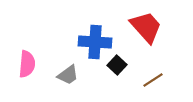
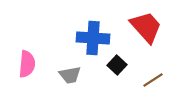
blue cross: moved 2 px left, 4 px up
gray trapezoid: moved 2 px right; rotated 25 degrees clockwise
